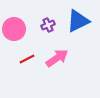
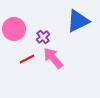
purple cross: moved 5 px left, 12 px down; rotated 16 degrees counterclockwise
pink arrow: moved 4 px left; rotated 95 degrees counterclockwise
